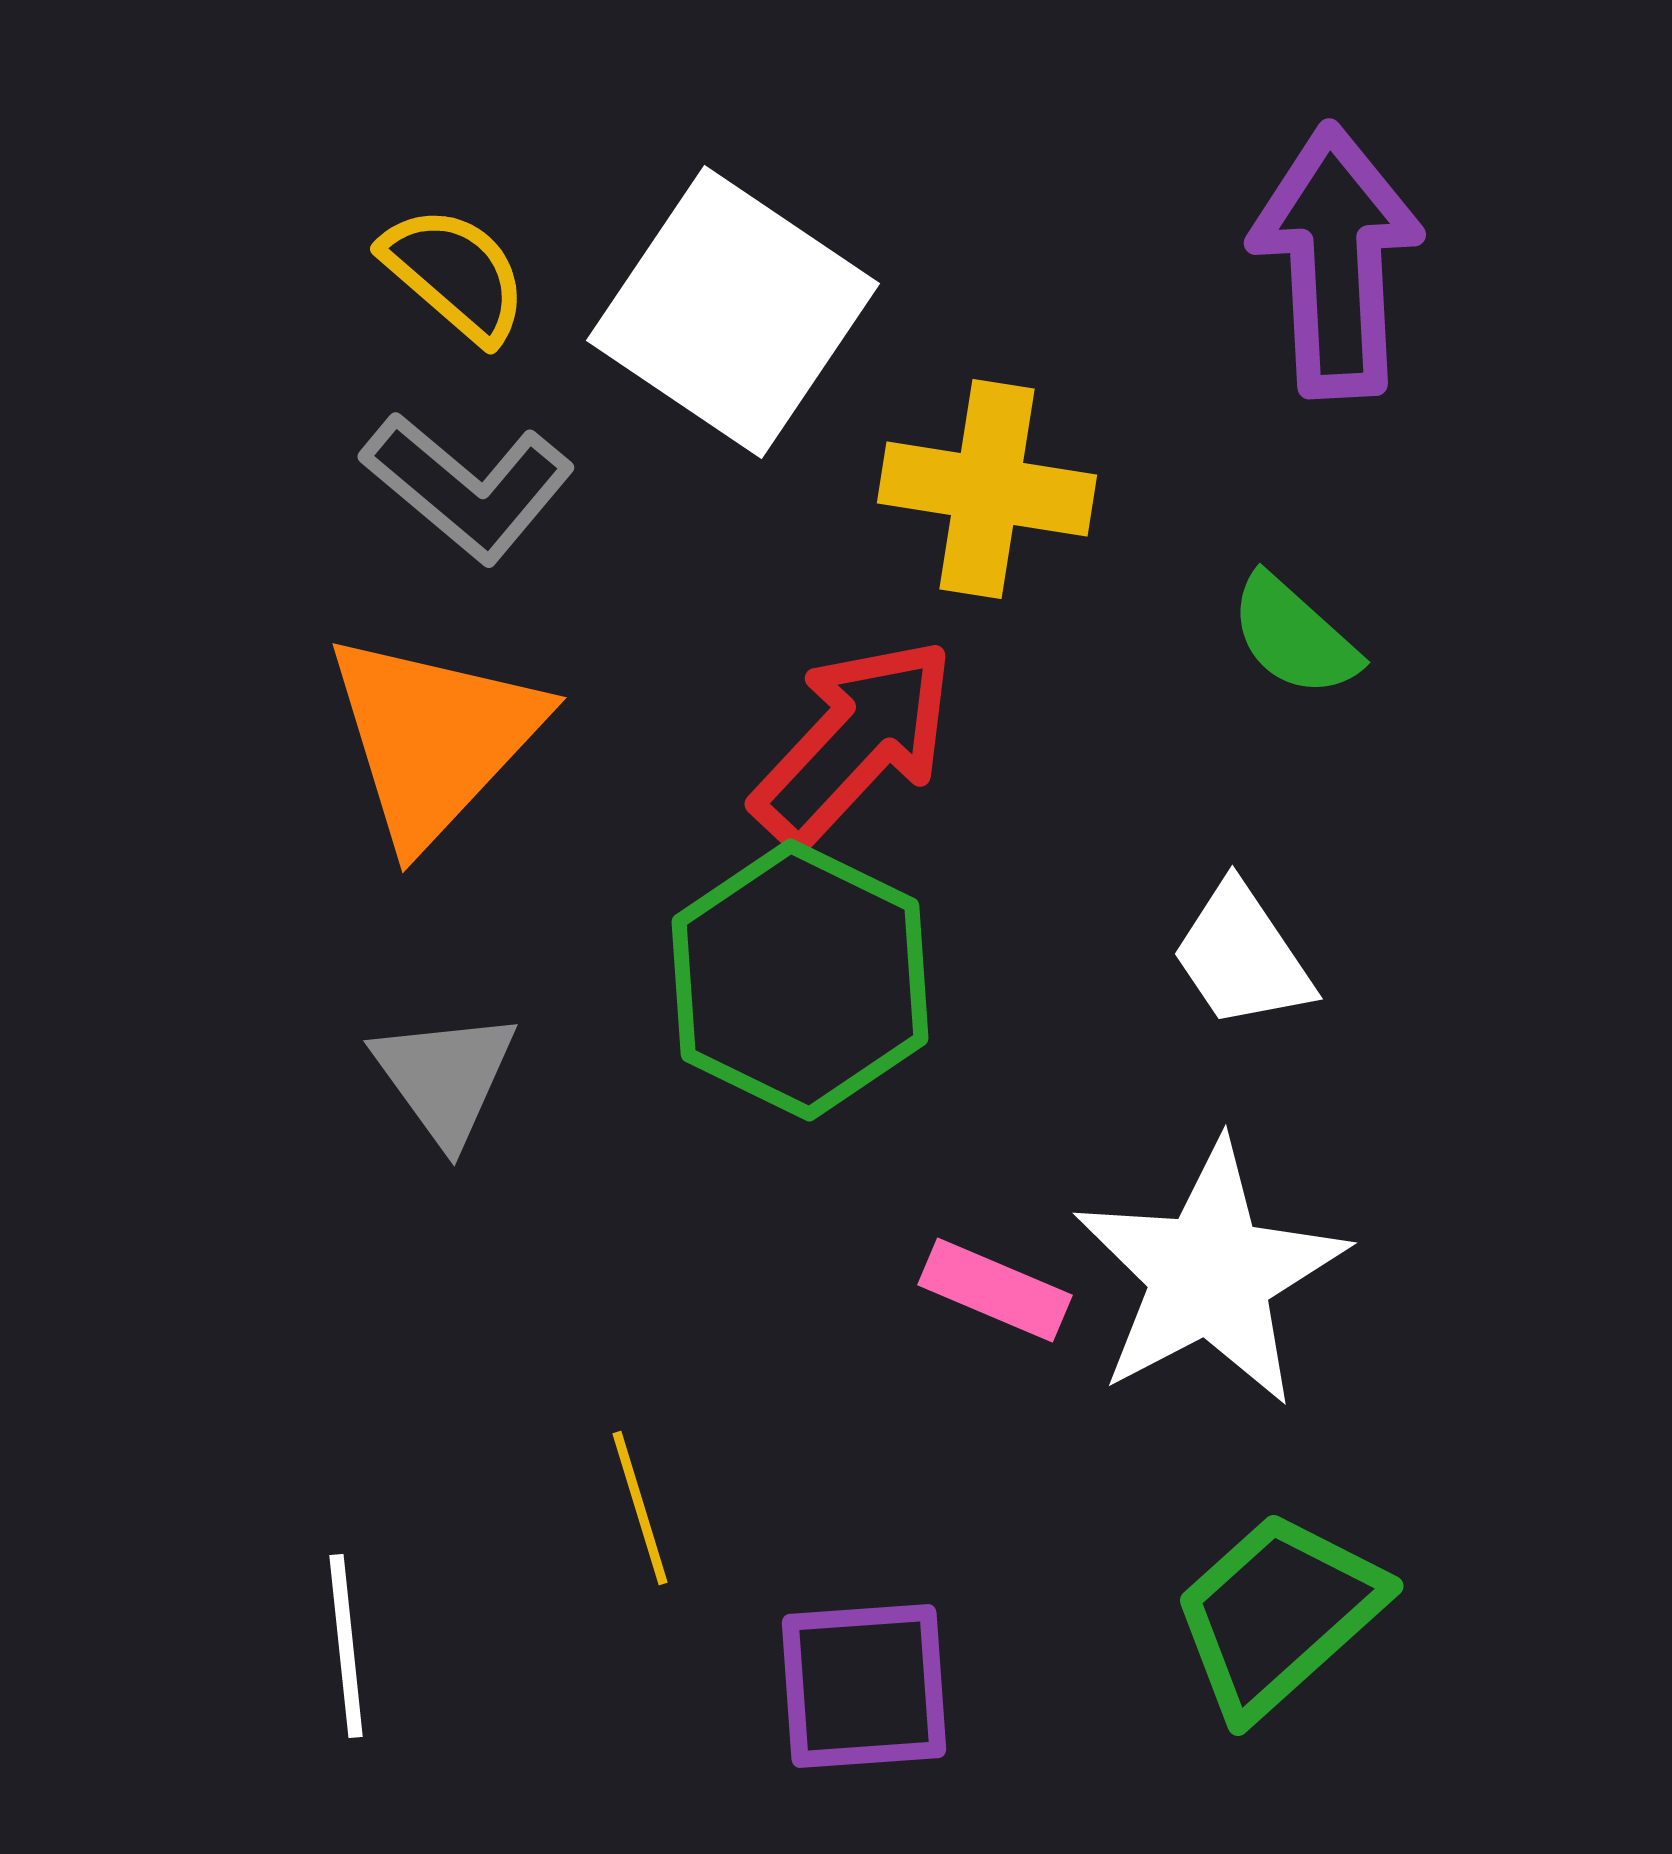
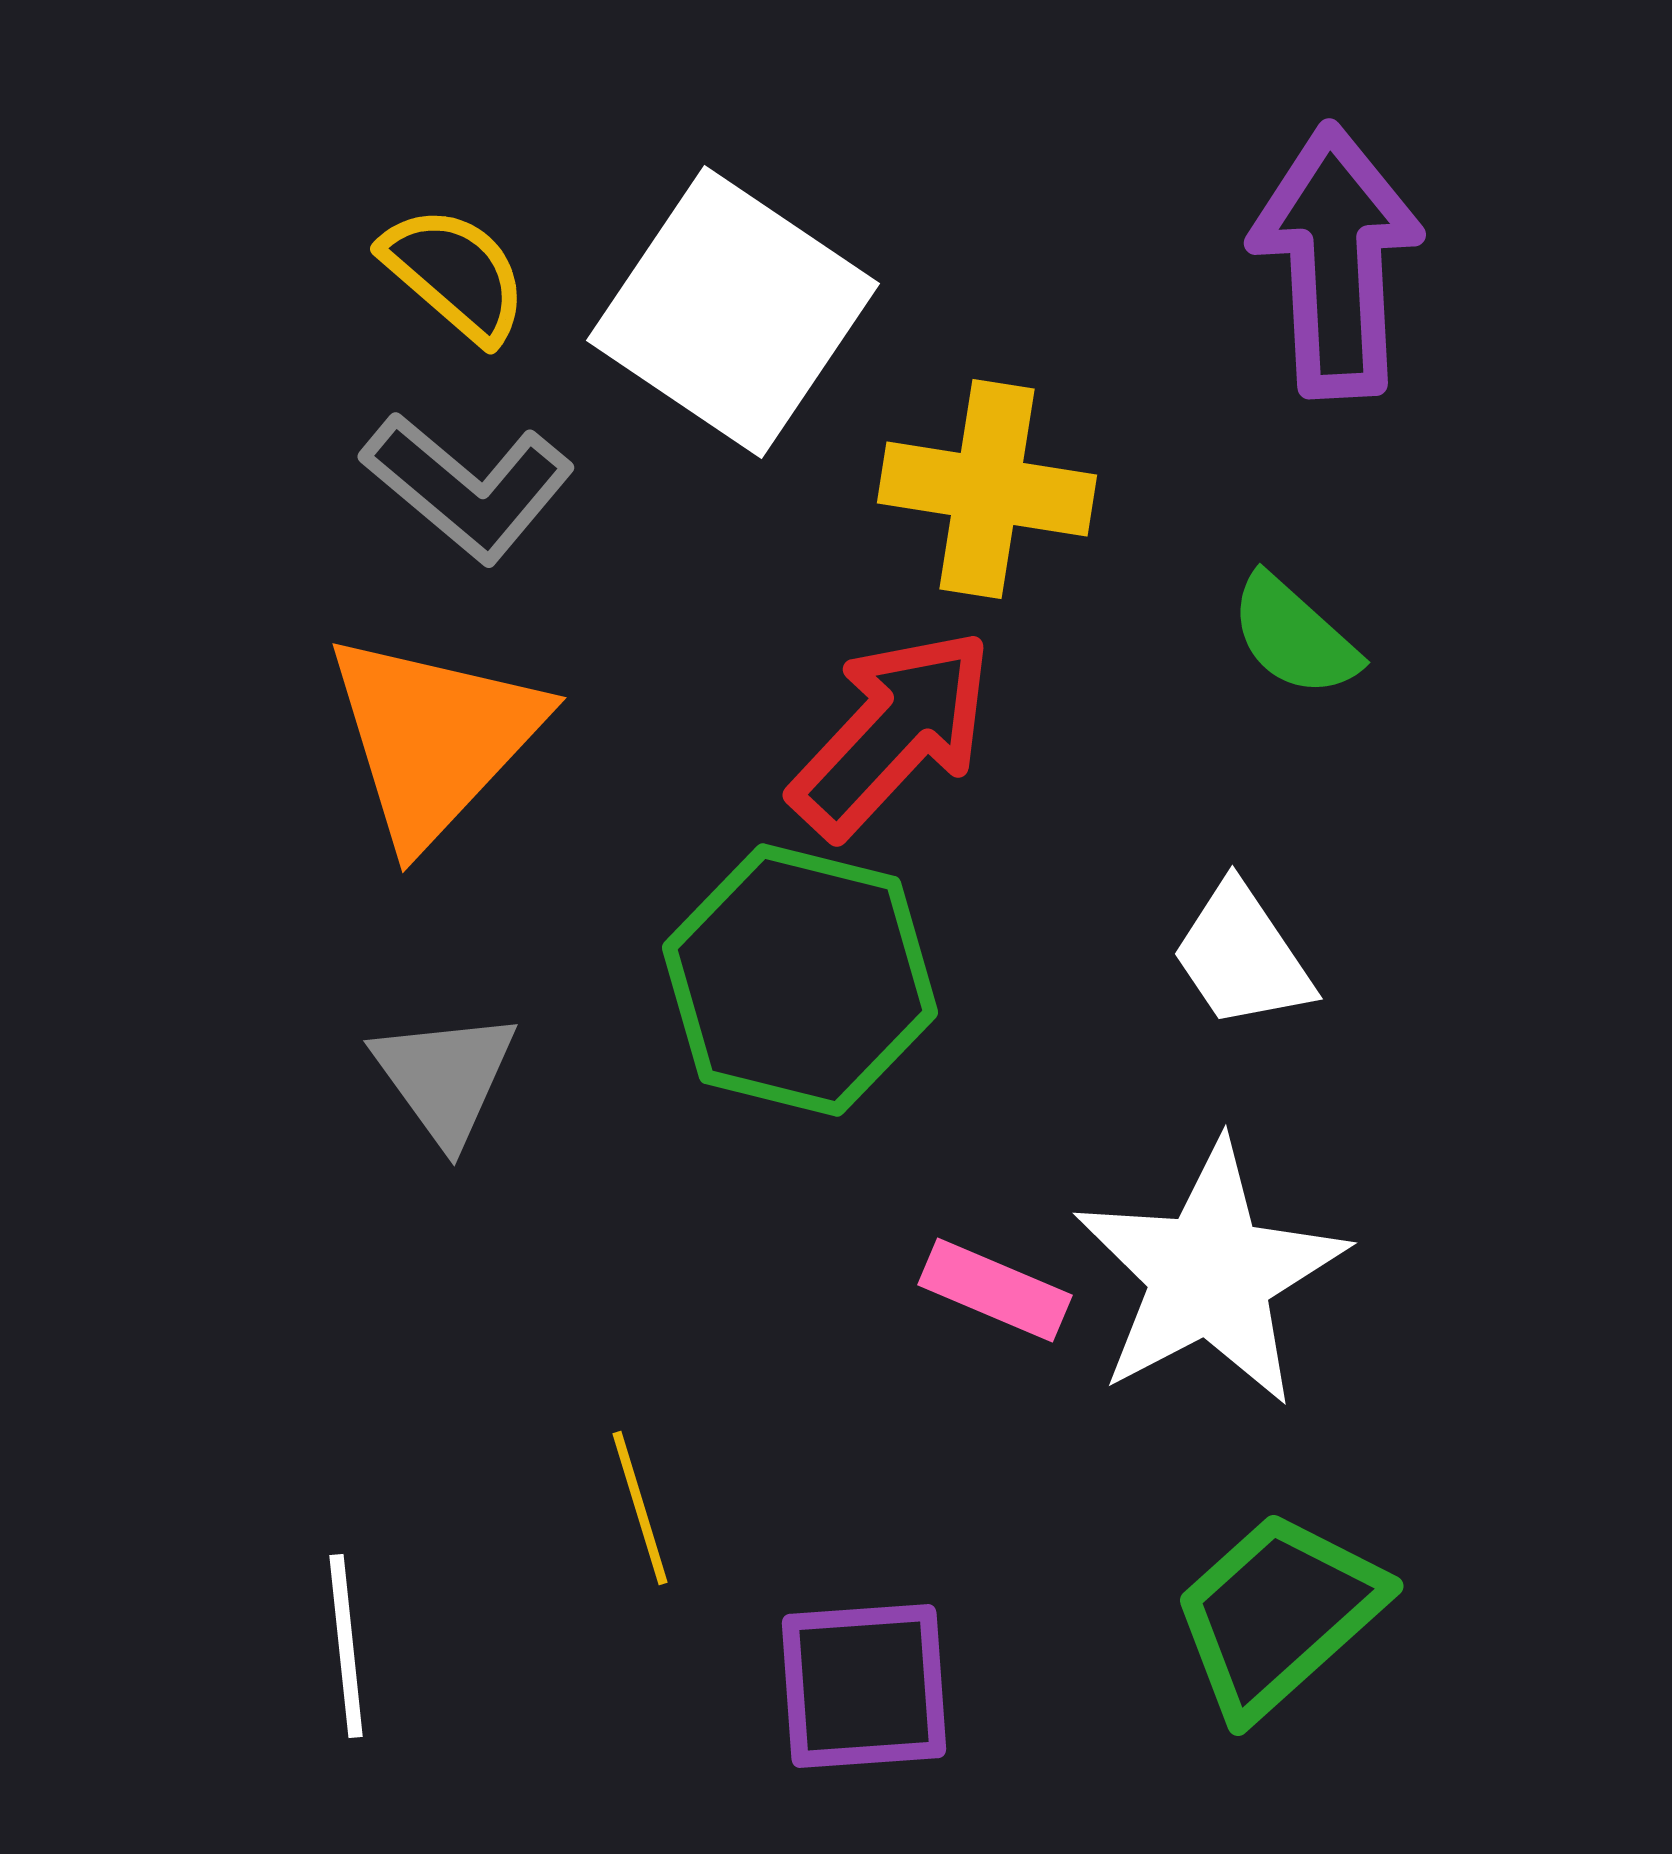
red arrow: moved 38 px right, 9 px up
green hexagon: rotated 12 degrees counterclockwise
